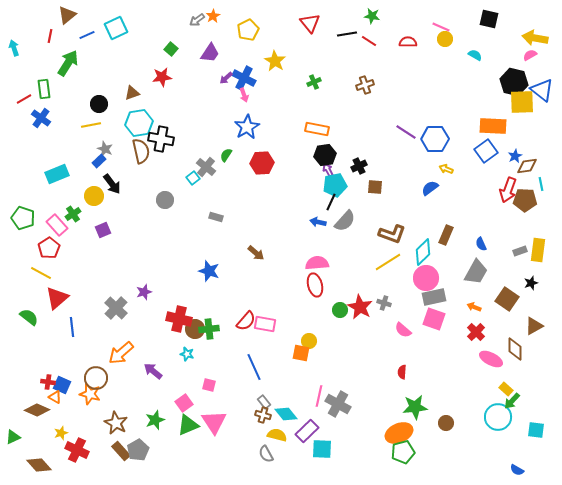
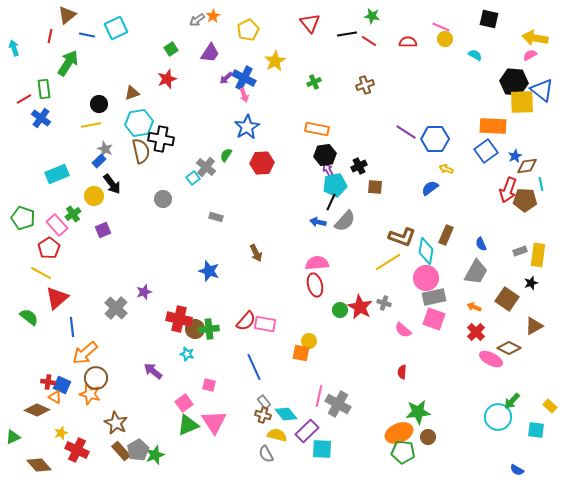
blue line at (87, 35): rotated 35 degrees clockwise
green square at (171, 49): rotated 16 degrees clockwise
yellow star at (275, 61): rotated 10 degrees clockwise
red star at (162, 77): moved 5 px right, 2 px down; rotated 12 degrees counterclockwise
black hexagon at (514, 82): rotated 8 degrees counterclockwise
gray circle at (165, 200): moved 2 px left, 1 px up
brown L-shape at (392, 234): moved 10 px right, 3 px down
yellow rectangle at (538, 250): moved 5 px down
cyan diamond at (423, 252): moved 3 px right, 1 px up; rotated 36 degrees counterclockwise
brown arrow at (256, 253): rotated 24 degrees clockwise
brown diamond at (515, 349): moved 6 px left, 1 px up; rotated 65 degrees counterclockwise
orange arrow at (121, 353): moved 36 px left
yellow rectangle at (506, 389): moved 44 px right, 17 px down
green star at (415, 407): moved 3 px right, 5 px down
green star at (155, 420): moved 35 px down
brown circle at (446, 423): moved 18 px left, 14 px down
green pentagon at (403, 452): rotated 20 degrees clockwise
